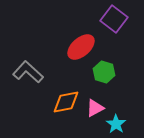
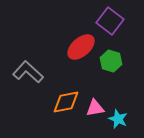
purple square: moved 4 px left, 2 px down
green hexagon: moved 7 px right, 11 px up
pink triangle: rotated 18 degrees clockwise
cyan star: moved 2 px right, 5 px up; rotated 12 degrees counterclockwise
